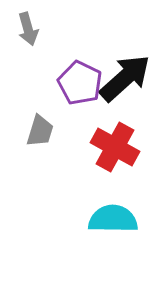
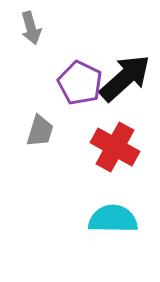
gray arrow: moved 3 px right, 1 px up
